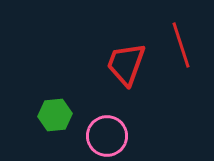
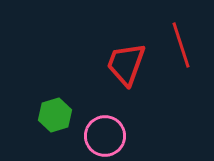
green hexagon: rotated 12 degrees counterclockwise
pink circle: moved 2 px left
